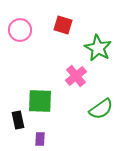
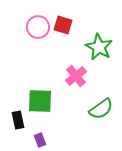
pink circle: moved 18 px right, 3 px up
green star: moved 1 px right, 1 px up
purple rectangle: moved 1 px down; rotated 24 degrees counterclockwise
